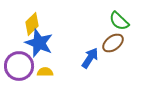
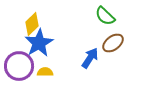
green semicircle: moved 14 px left, 5 px up
blue star: rotated 20 degrees clockwise
